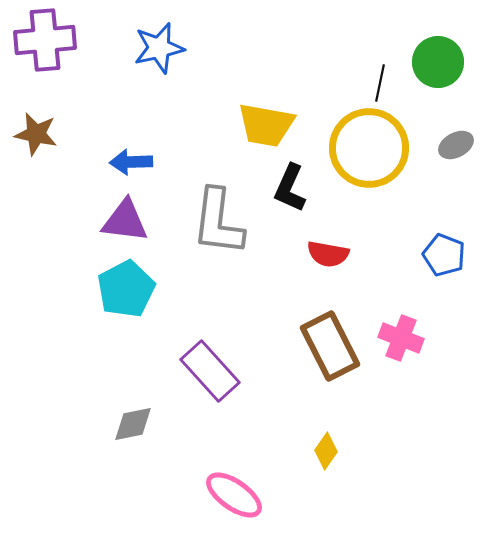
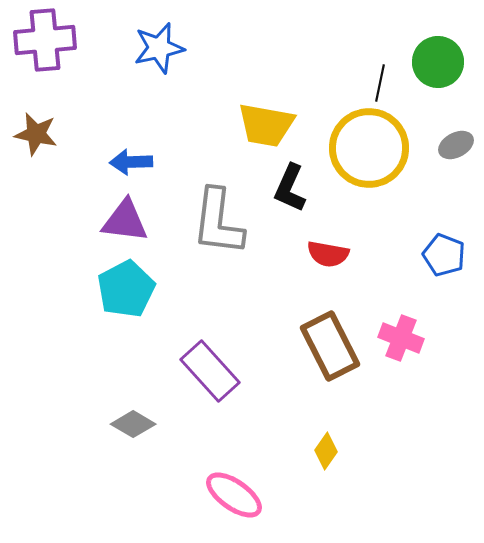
gray diamond: rotated 42 degrees clockwise
